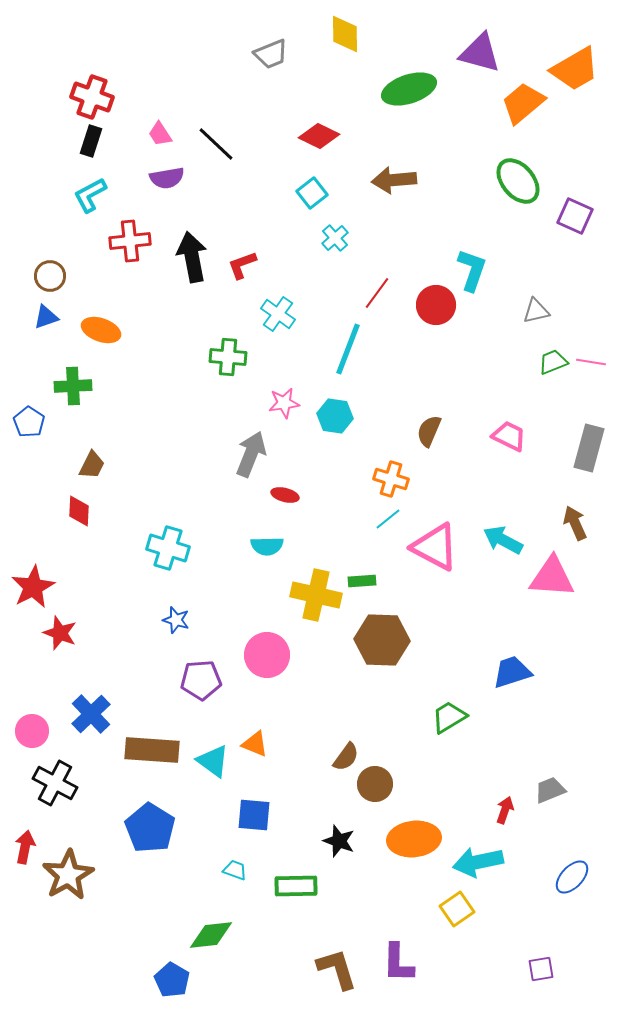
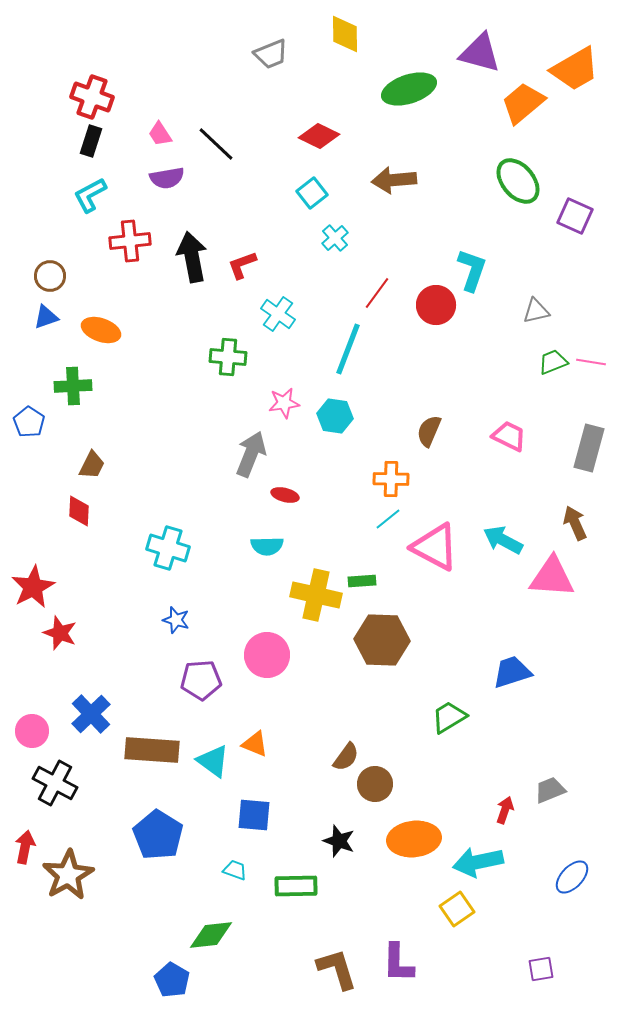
orange cross at (391, 479): rotated 16 degrees counterclockwise
blue pentagon at (150, 828): moved 8 px right, 7 px down
